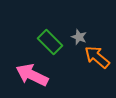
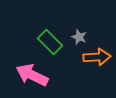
orange arrow: rotated 136 degrees clockwise
